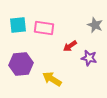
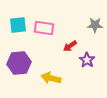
gray star: rotated 21 degrees counterclockwise
purple star: moved 2 px left, 2 px down; rotated 21 degrees clockwise
purple hexagon: moved 2 px left, 1 px up
yellow arrow: moved 1 px left, 1 px up; rotated 18 degrees counterclockwise
